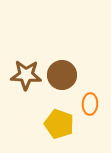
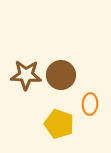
brown circle: moved 1 px left
